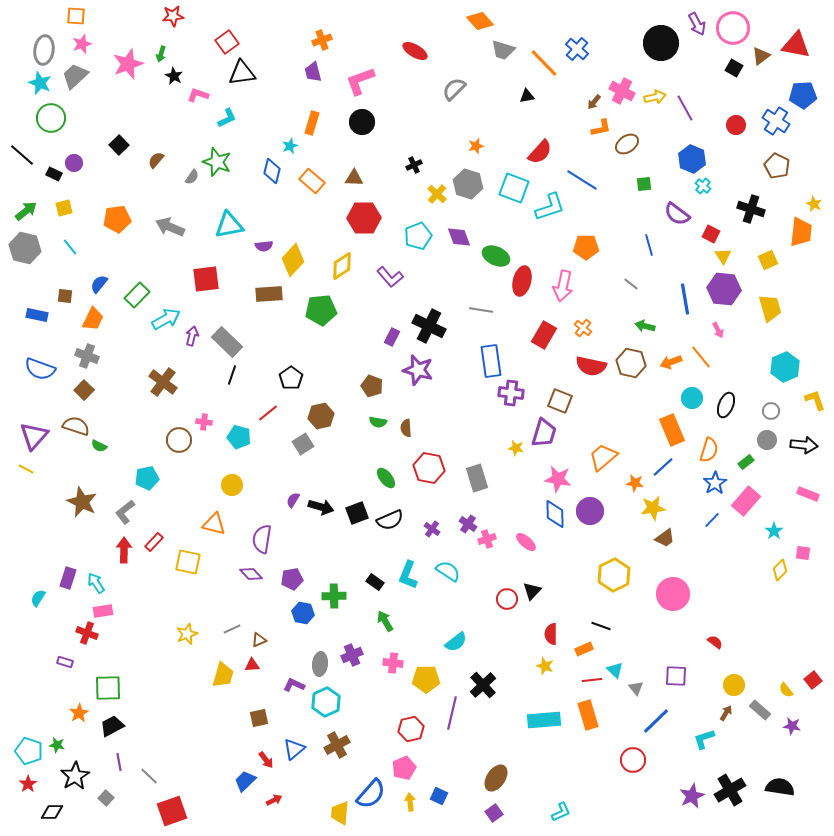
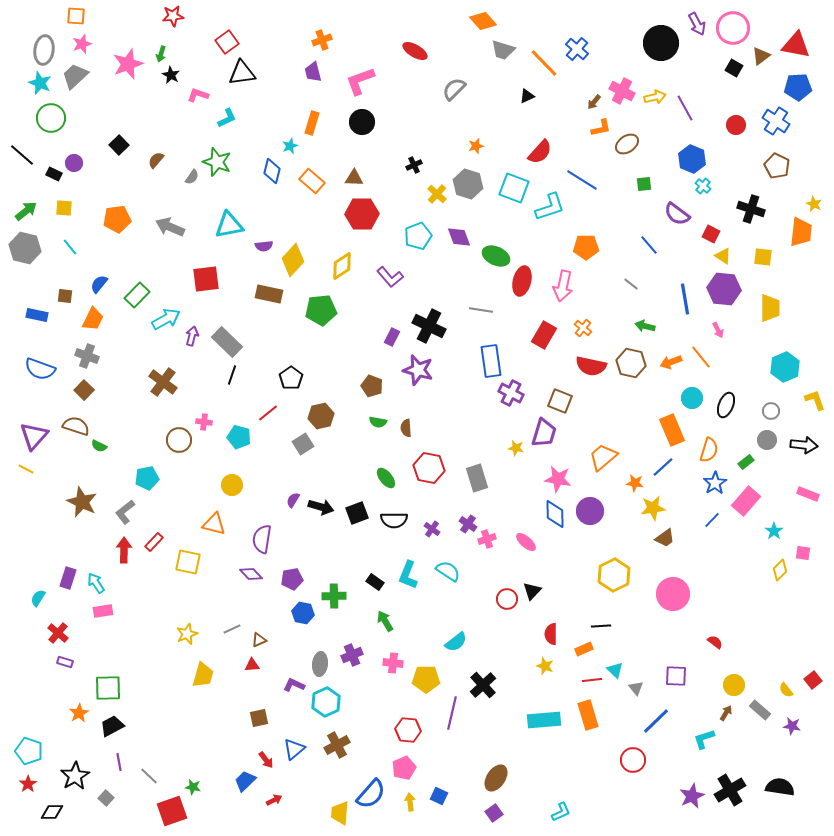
orange diamond at (480, 21): moved 3 px right
black star at (174, 76): moved 3 px left, 1 px up
blue pentagon at (803, 95): moved 5 px left, 8 px up
black triangle at (527, 96): rotated 14 degrees counterclockwise
yellow square at (64, 208): rotated 18 degrees clockwise
red hexagon at (364, 218): moved 2 px left, 4 px up
blue line at (649, 245): rotated 25 degrees counterclockwise
yellow triangle at (723, 256): rotated 24 degrees counterclockwise
yellow square at (768, 260): moved 5 px left, 3 px up; rotated 30 degrees clockwise
brown rectangle at (269, 294): rotated 16 degrees clockwise
yellow trapezoid at (770, 308): rotated 16 degrees clockwise
purple cross at (511, 393): rotated 20 degrees clockwise
black semicircle at (390, 520): moved 4 px right; rotated 24 degrees clockwise
black line at (601, 626): rotated 24 degrees counterclockwise
red cross at (87, 633): moved 29 px left; rotated 20 degrees clockwise
yellow trapezoid at (223, 675): moved 20 px left
red hexagon at (411, 729): moved 3 px left, 1 px down; rotated 20 degrees clockwise
green star at (57, 745): moved 136 px right, 42 px down
